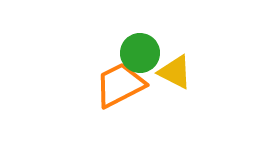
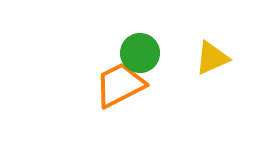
yellow triangle: moved 37 px right, 14 px up; rotated 51 degrees counterclockwise
